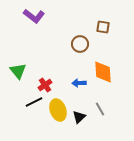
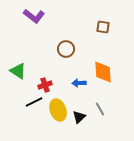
brown circle: moved 14 px left, 5 px down
green triangle: rotated 18 degrees counterclockwise
red cross: rotated 16 degrees clockwise
